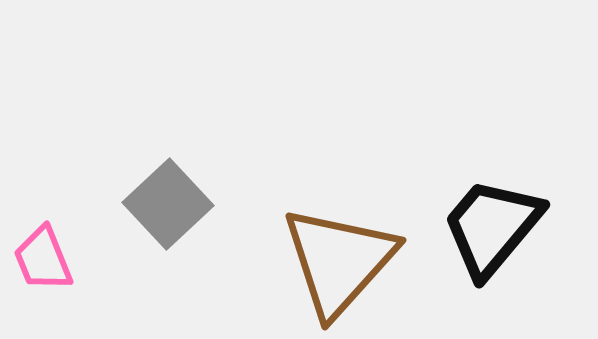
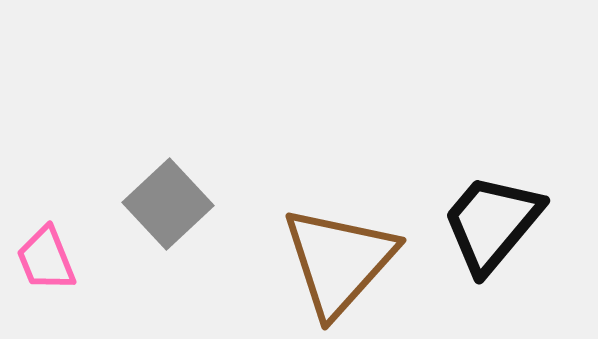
black trapezoid: moved 4 px up
pink trapezoid: moved 3 px right
